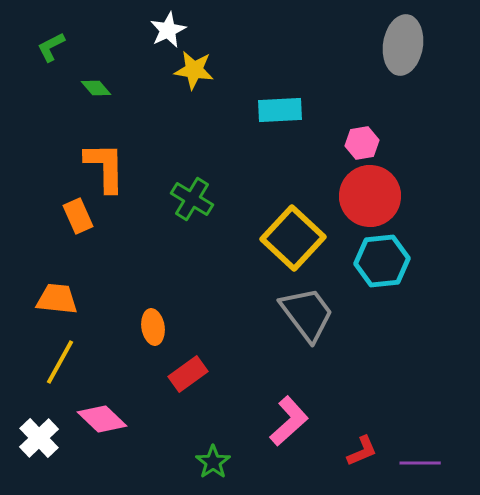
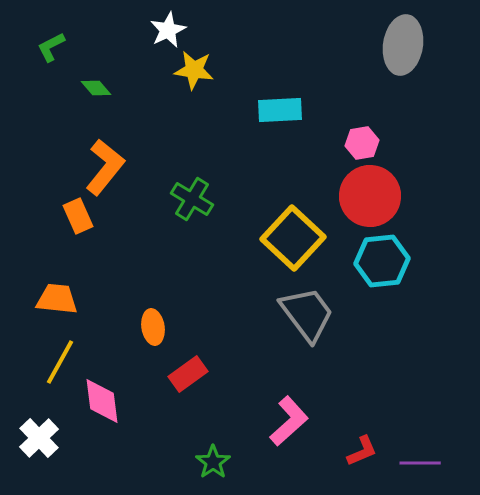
orange L-shape: rotated 40 degrees clockwise
pink diamond: moved 18 px up; rotated 39 degrees clockwise
